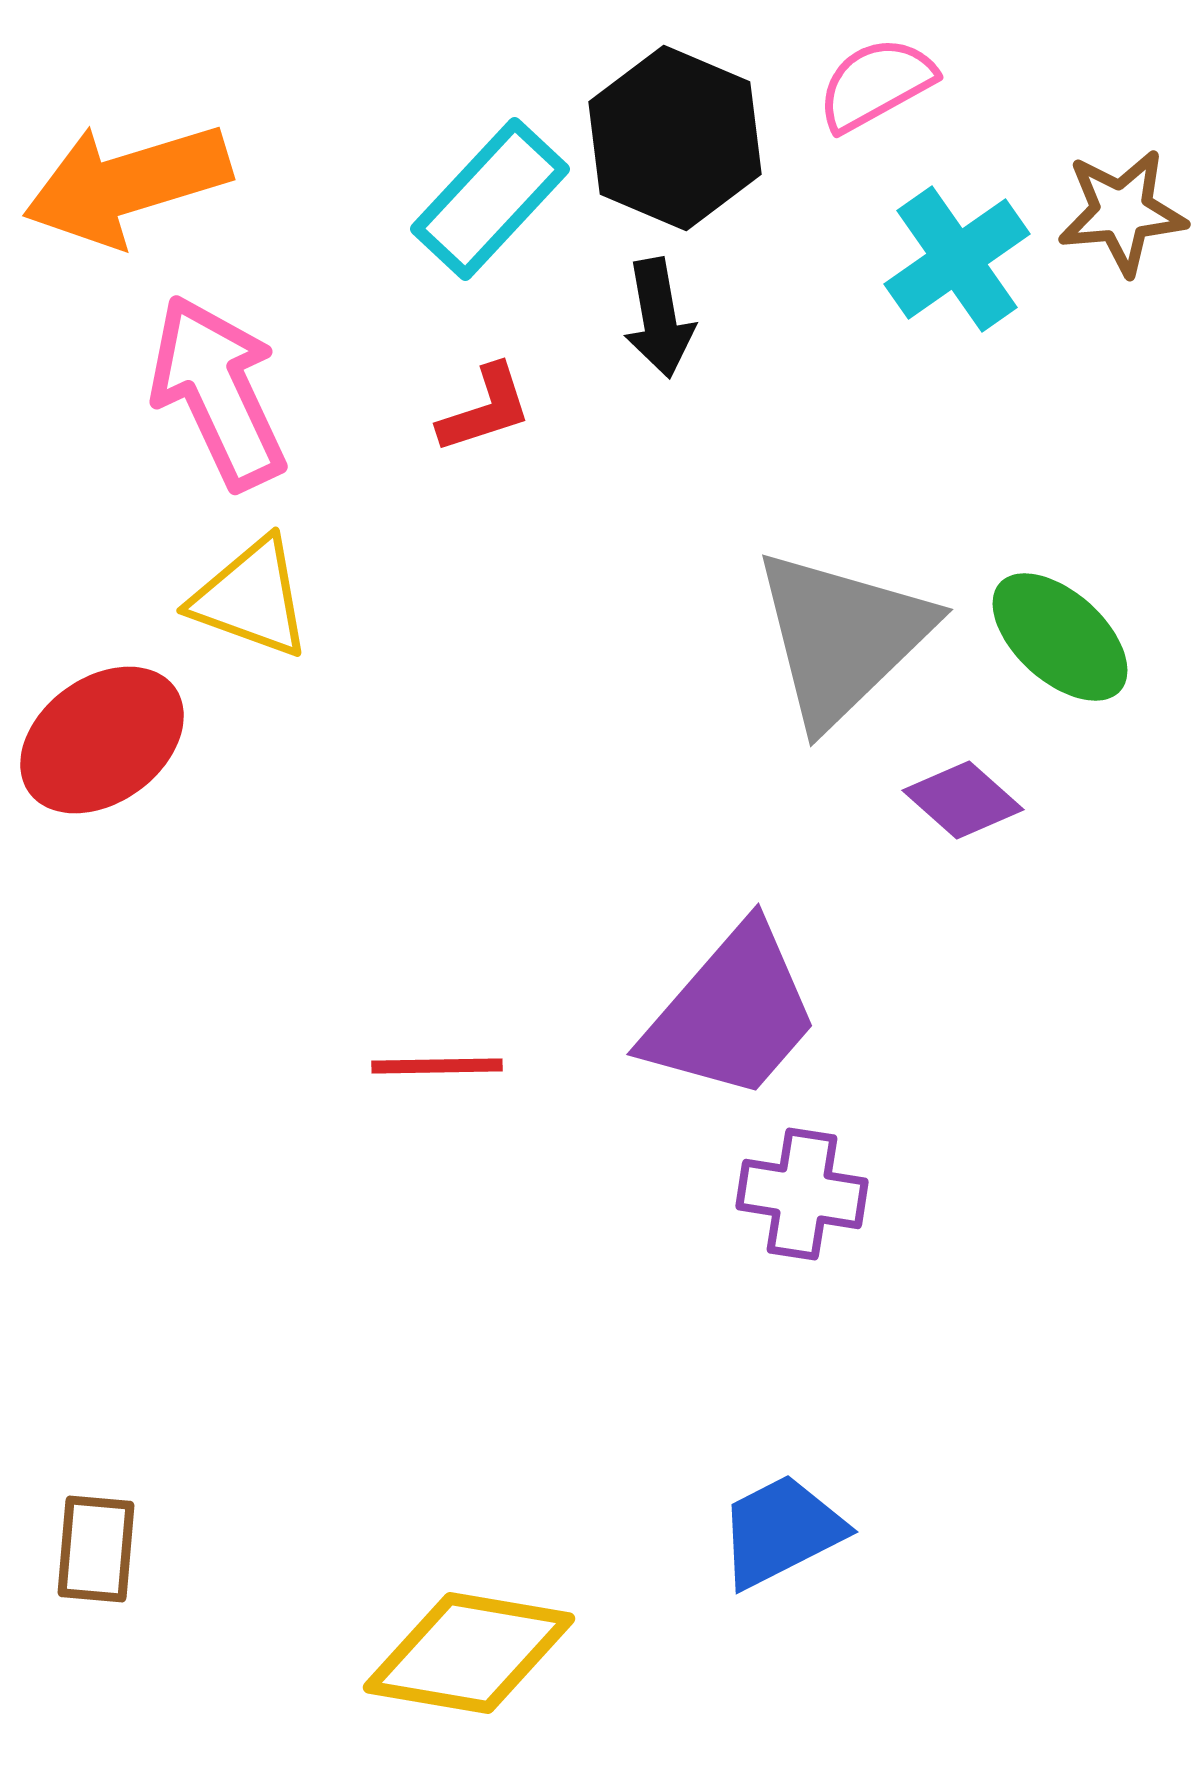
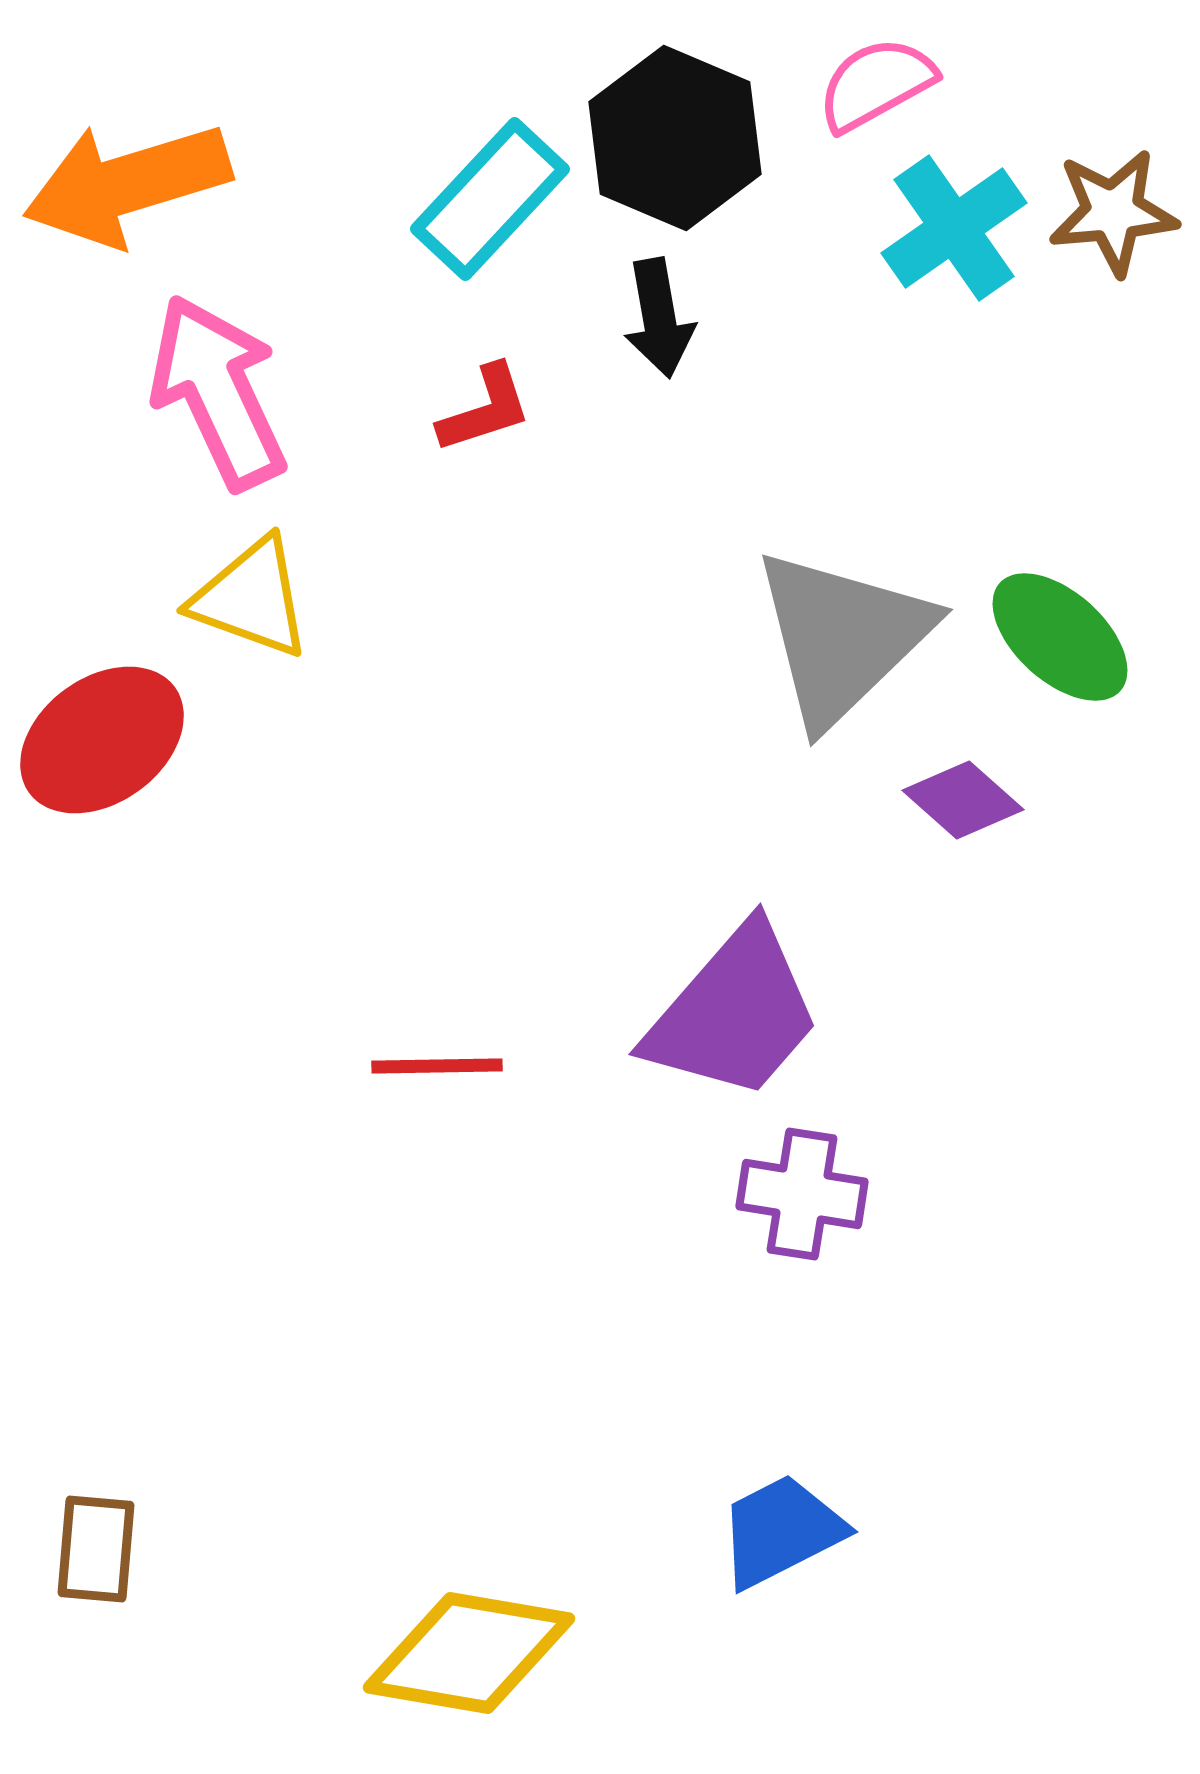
brown star: moved 9 px left
cyan cross: moved 3 px left, 31 px up
purple trapezoid: moved 2 px right
